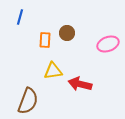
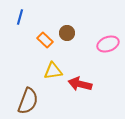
orange rectangle: rotated 49 degrees counterclockwise
